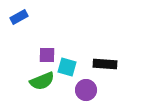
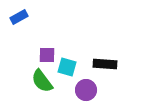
green semicircle: rotated 75 degrees clockwise
